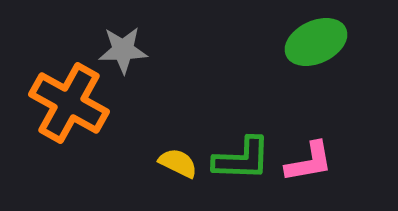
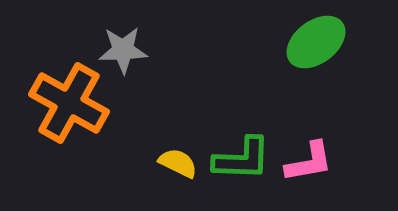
green ellipse: rotated 12 degrees counterclockwise
